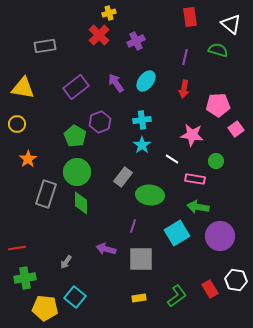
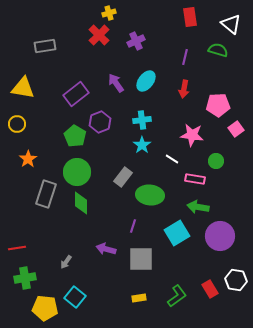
purple rectangle at (76, 87): moved 7 px down
